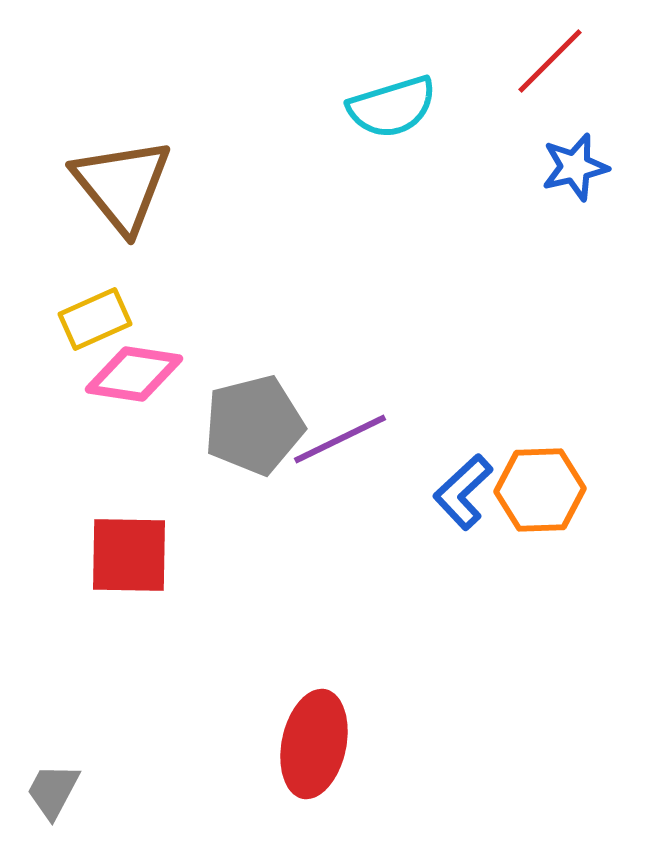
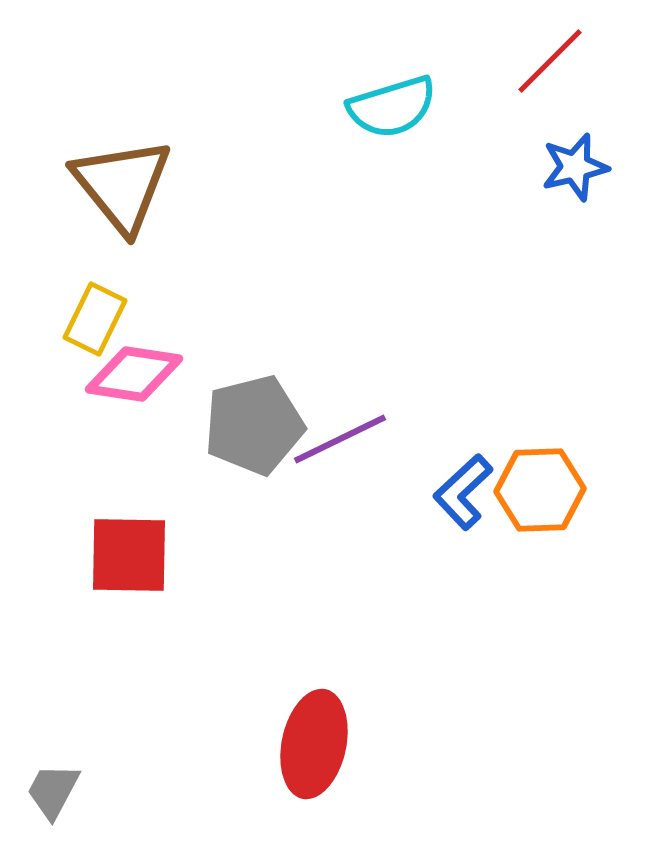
yellow rectangle: rotated 40 degrees counterclockwise
